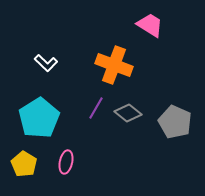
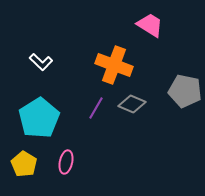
white L-shape: moved 5 px left, 1 px up
gray diamond: moved 4 px right, 9 px up; rotated 16 degrees counterclockwise
gray pentagon: moved 10 px right, 31 px up; rotated 12 degrees counterclockwise
